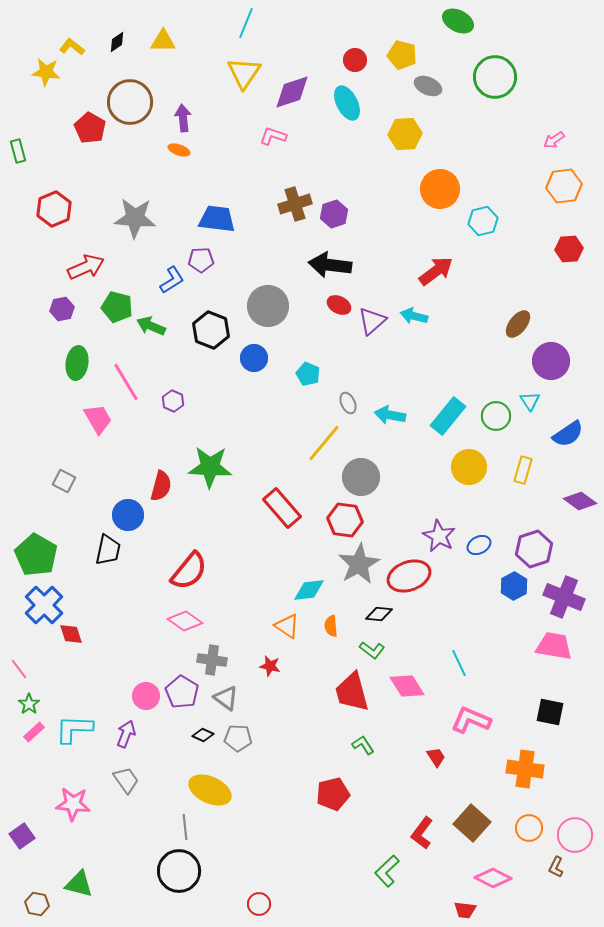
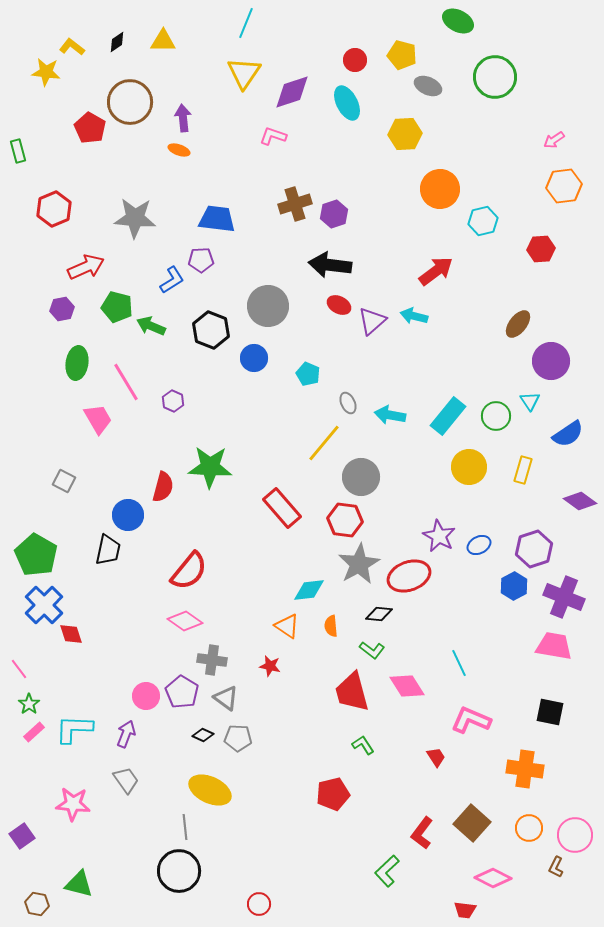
red hexagon at (569, 249): moved 28 px left
red semicircle at (161, 486): moved 2 px right, 1 px down
